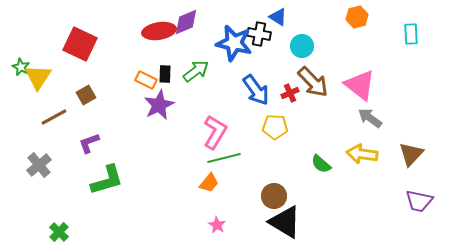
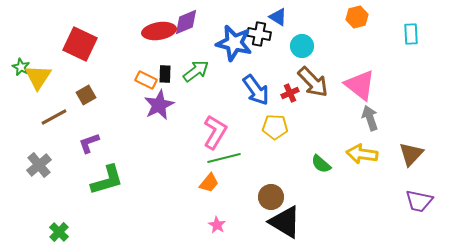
gray arrow: rotated 35 degrees clockwise
brown circle: moved 3 px left, 1 px down
